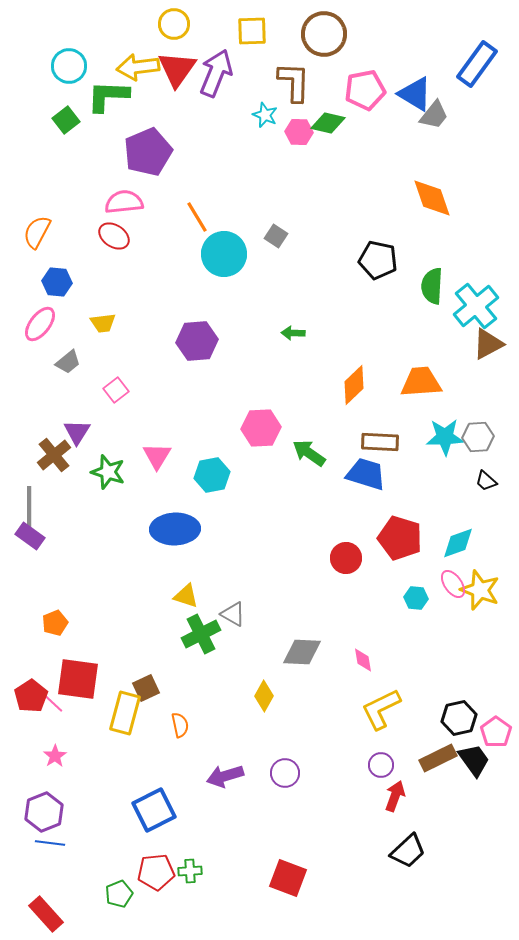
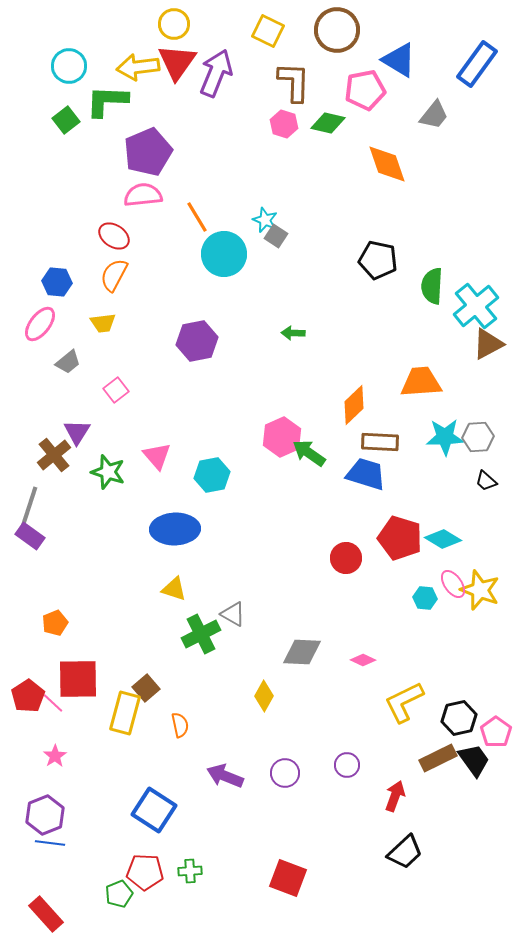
yellow square at (252, 31): moved 16 px right; rotated 28 degrees clockwise
brown circle at (324, 34): moved 13 px right, 4 px up
red triangle at (177, 69): moved 7 px up
blue triangle at (415, 94): moved 16 px left, 34 px up
green L-shape at (108, 96): moved 1 px left, 5 px down
cyan star at (265, 115): moved 105 px down
pink hexagon at (299, 132): moved 15 px left, 8 px up; rotated 16 degrees clockwise
orange diamond at (432, 198): moved 45 px left, 34 px up
pink semicircle at (124, 202): moved 19 px right, 7 px up
orange semicircle at (37, 232): moved 77 px right, 43 px down
purple hexagon at (197, 341): rotated 6 degrees counterclockwise
orange diamond at (354, 385): moved 20 px down
pink hexagon at (261, 428): moved 21 px right, 9 px down; rotated 21 degrees counterclockwise
pink triangle at (157, 456): rotated 12 degrees counterclockwise
gray line at (29, 507): rotated 18 degrees clockwise
cyan diamond at (458, 543): moved 15 px left, 4 px up; rotated 51 degrees clockwise
yellow triangle at (186, 596): moved 12 px left, 7 px up
cyan hexagon at (416, 598): moved 9 px right
pink diamond at (363, 660): rotated 55 degrees counterclockwise
red square at (78, 679): rotated 9 degrees counterclockwise
brown square at (146, 688): rotated 16 degrees counterclockwise
red pentagon at (31, 696): moved 3 px left
yellow L-shape at (381, 709): moved 23 px right, 7 px up
purple circle at (381, 765): moved 34 px left
purple arrow at (225, 776): rotated 39 degrees clockwise
blue square at (154, 810): rotated 30 degrees counterclockwise
purple hexagon at (44, 812): moved 1 px right, 3 px down
black trapezoid at (408, 851): moved 3 px left, 1 px down
red pentagon at (156, 872): moved 11 px left; rotated 9 degrees clockwise
